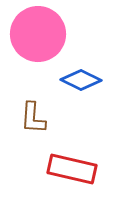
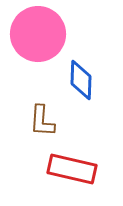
blue diamond: rotated 66 degrees clockwise
brown L-shape: moved 9 px right, 3 px down
